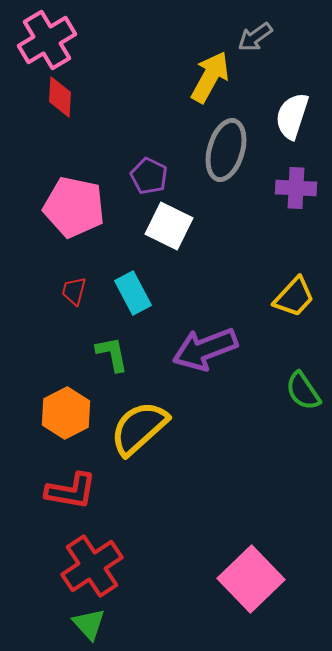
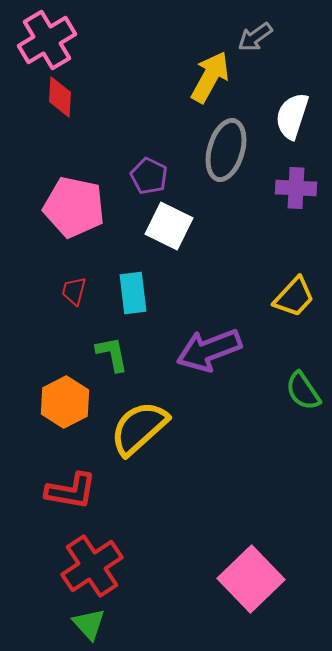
cyan rectangle: rotated 21 degrees clockwise
purple arrow: moved 4 px right, 1 px down
orange hexagon: moved 1 px left, 11 px up
